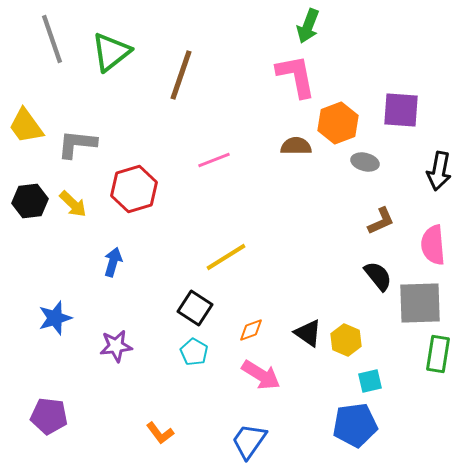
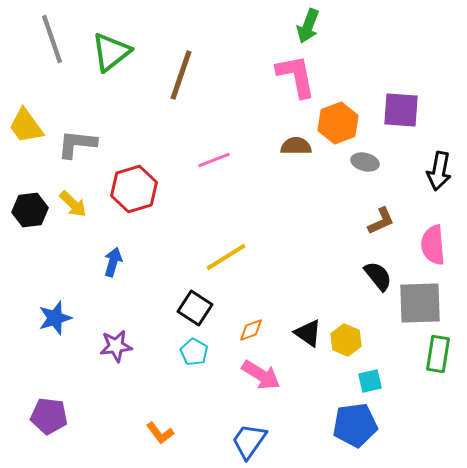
black hexagon: moved 9 px down
